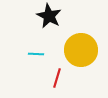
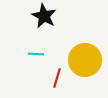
black star: moved 5 px left
yellow circle: moved 4 px right, 10 px down
